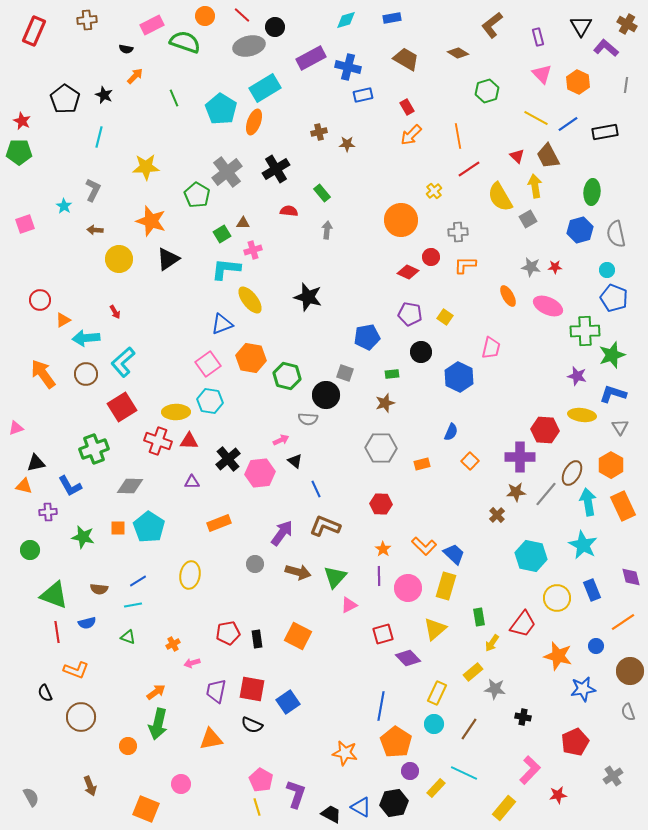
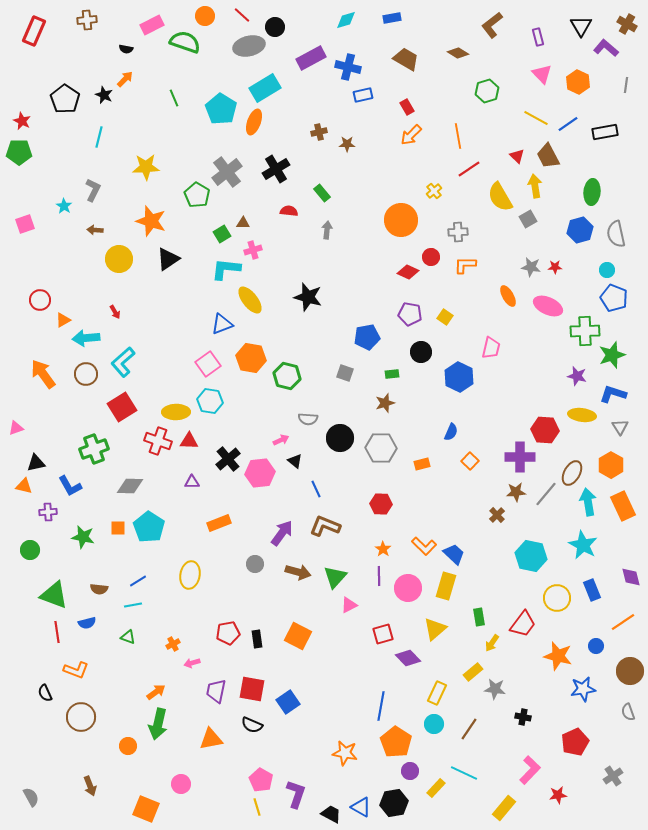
orange arrow at (135, 76): moved 10 px left, 3 px down
black circle at (326, 395): moved 14 px right, 43 px down
